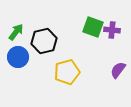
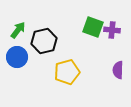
green arrow: moved 2 px right, 2 px up
blue circle: moved 1 px left
purple semicircle: rotated 36 degrees counterclockwise
